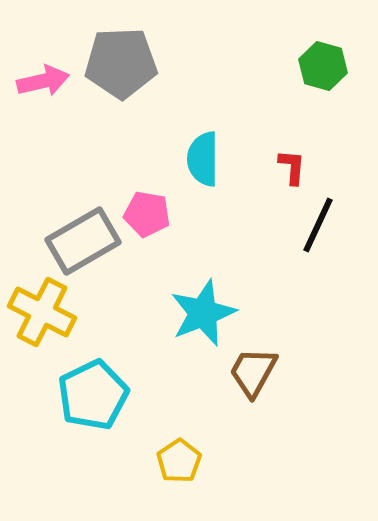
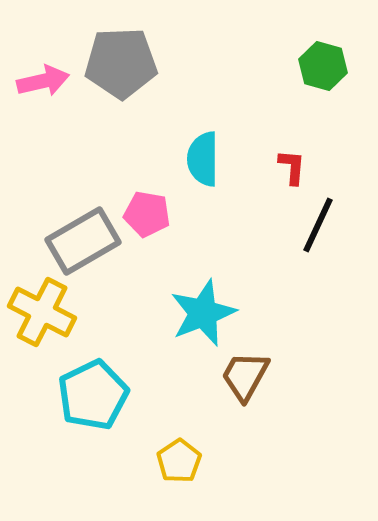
brown trapezoid: moved 8 px left, 4 px down
